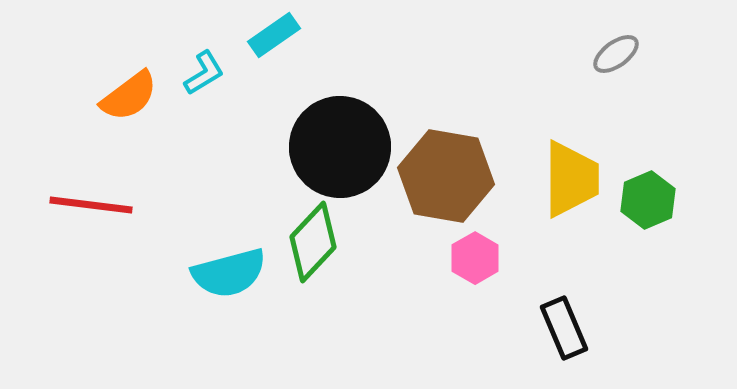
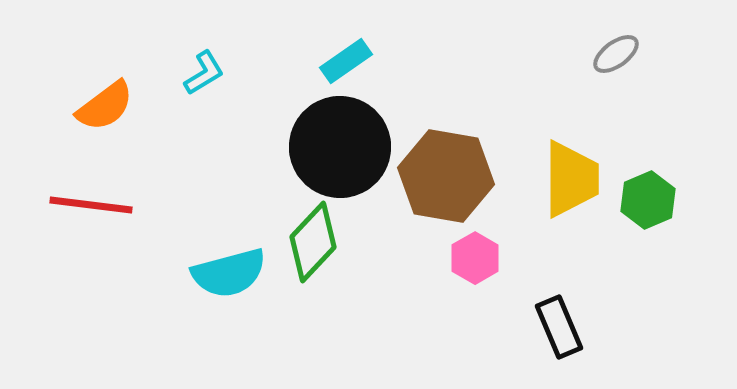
cyan rectangle: moved 72 px right, 26 px down
orange semicircle: moved 24 px left, 10 px down
black rectangle: moved 5 px left, 1 px up
